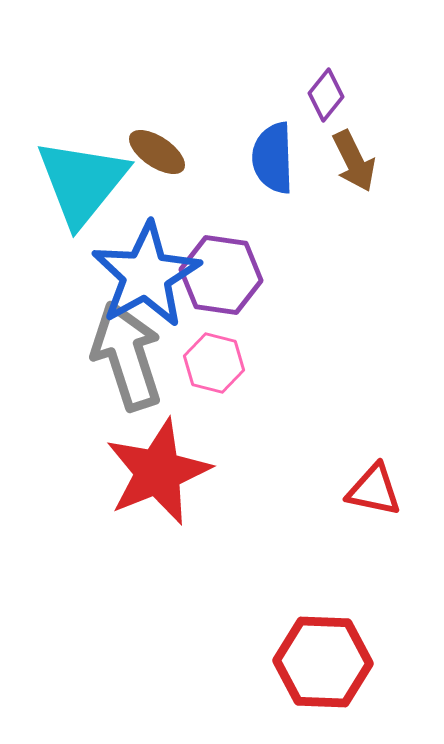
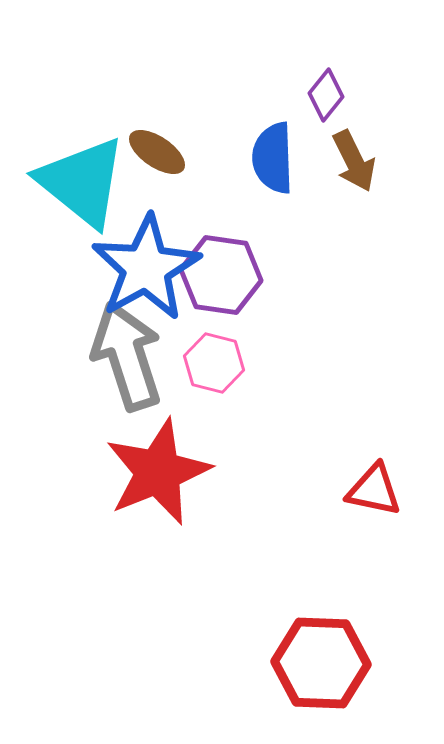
cyan triangle: rotated 30 degrees counterclockwise
blue star: moved 7 px up
red hexagon: moved 2 px left, 1 px down
